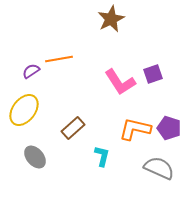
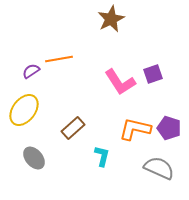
gray ellipse: moved 1 px left, 1 px down
